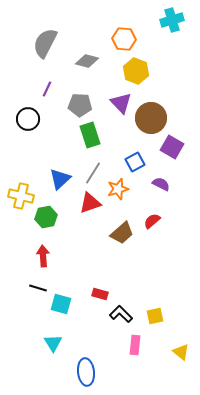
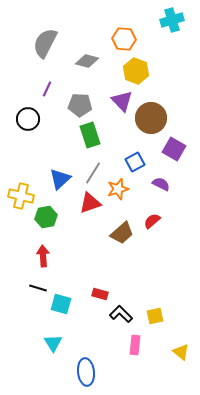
purple triangle: moved 1 px right, 2 px up
purple square: moved 2 px right, 2 px down
